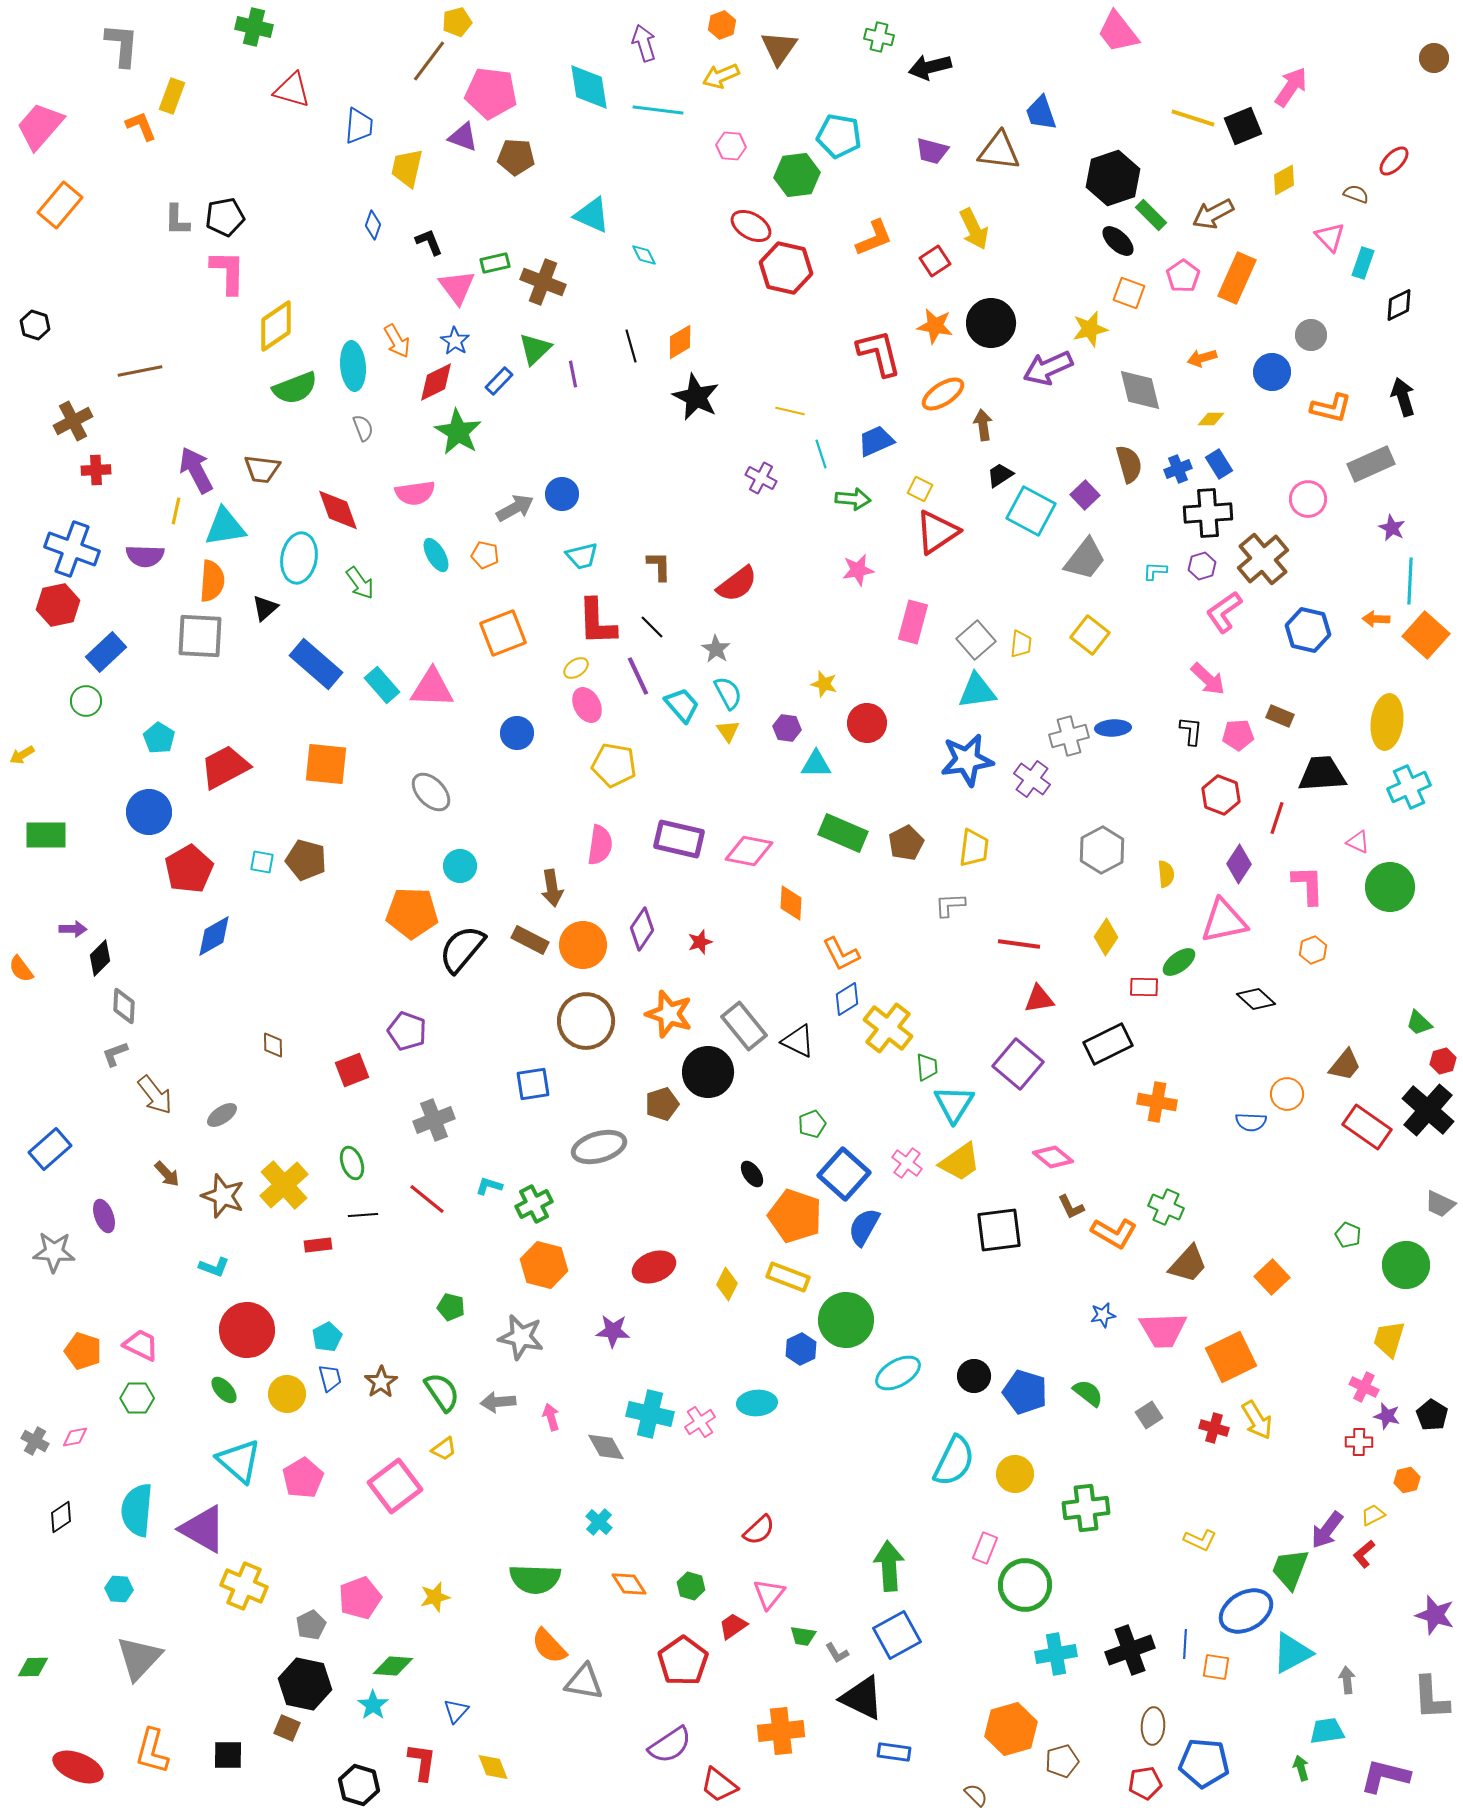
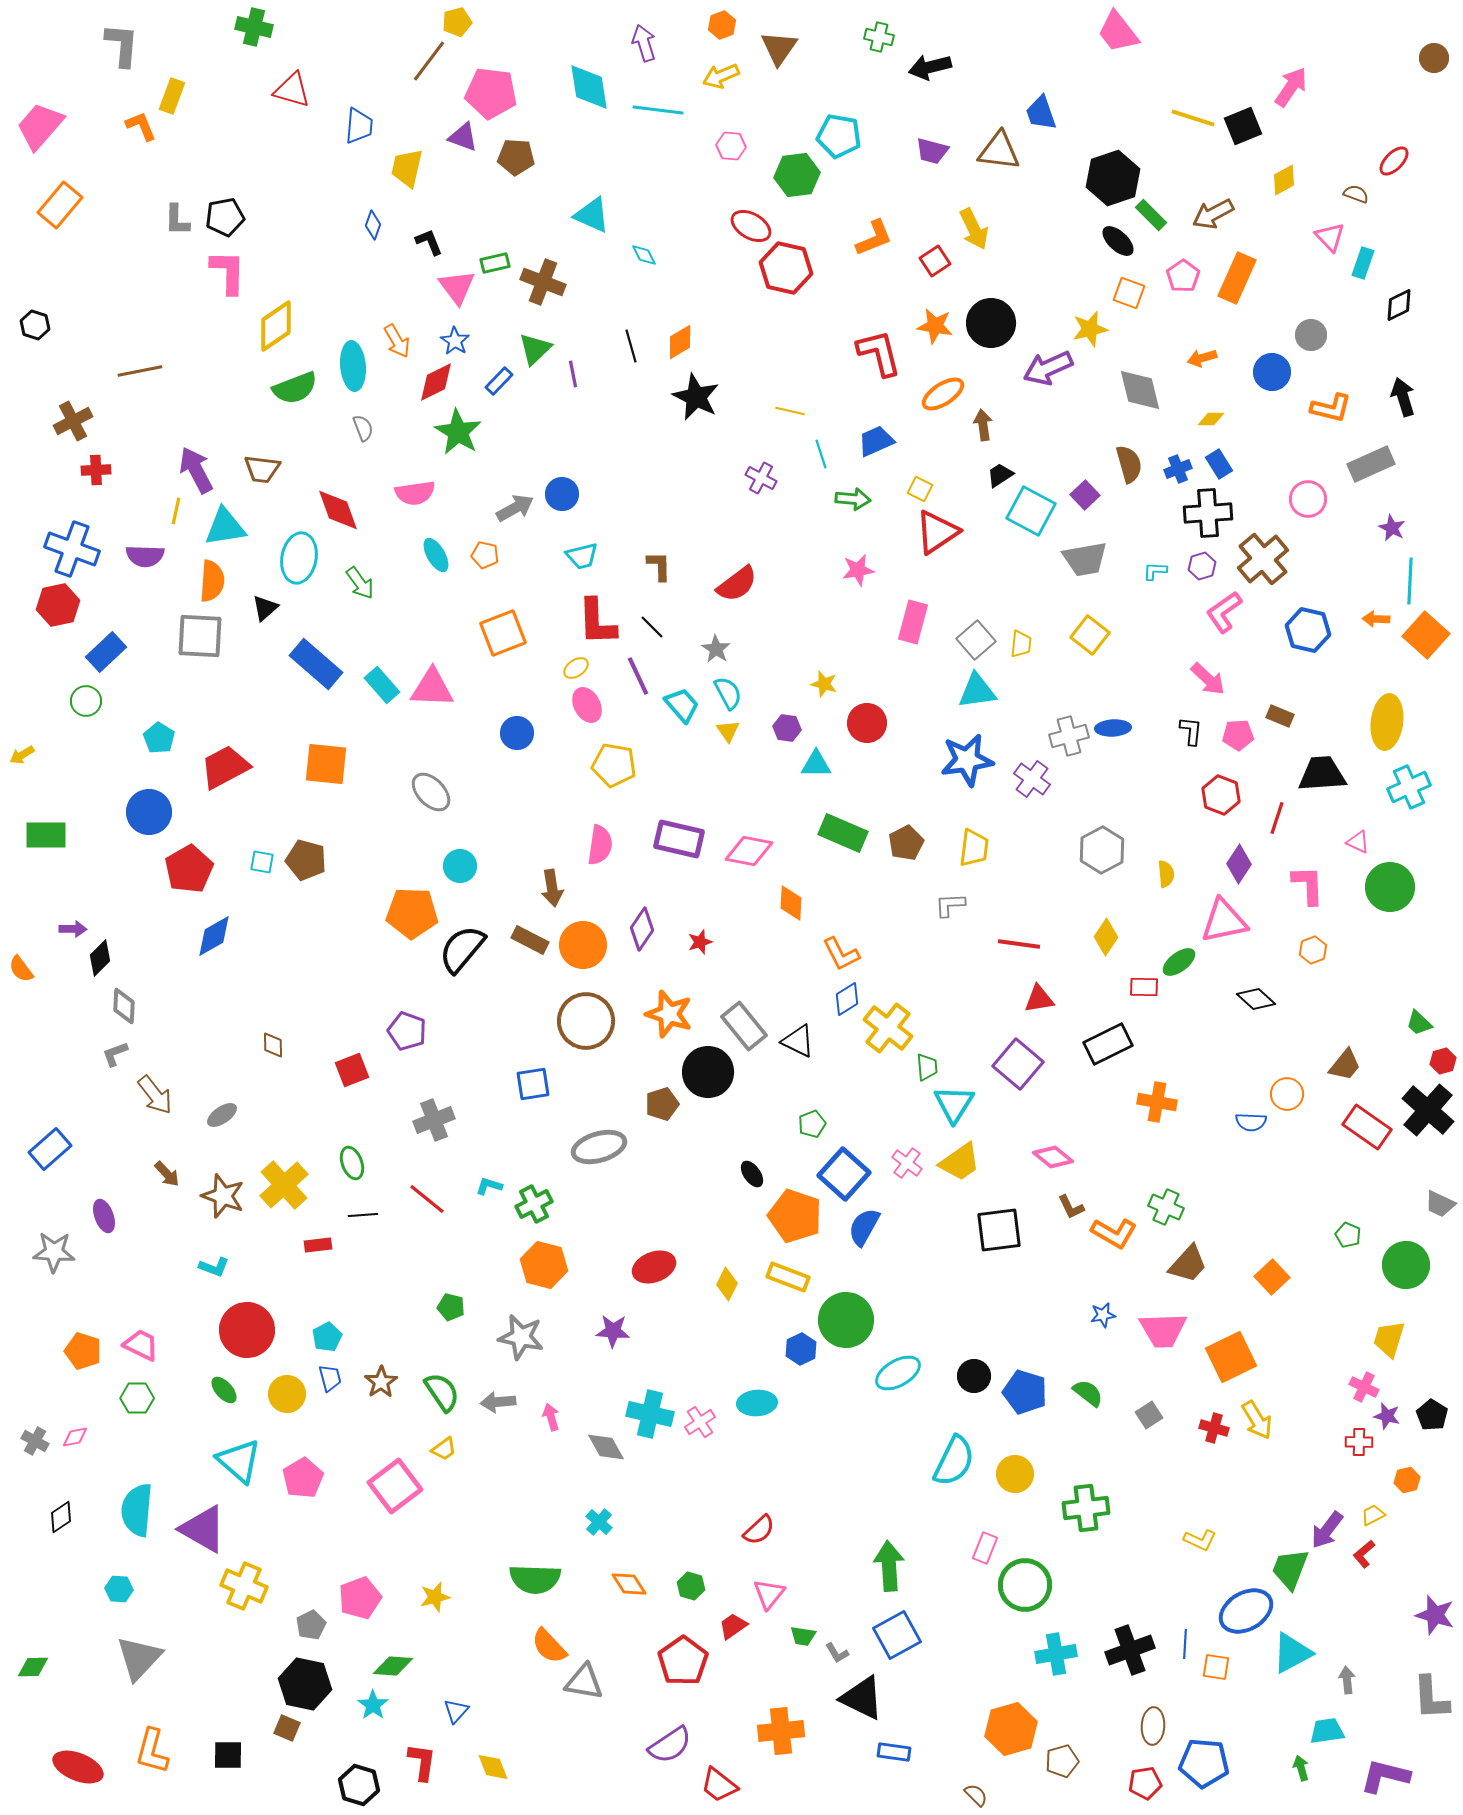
gray trapezoid at (1085, 559): rotated 42 degrees clockwise
